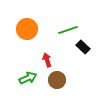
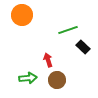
orange circle: moved 5 px left, 14 px up
red arrow: moved 1 px right
green arrow: rotated 18 degrees clockwise
